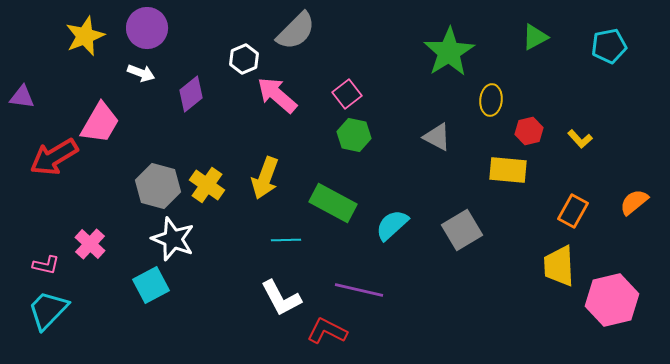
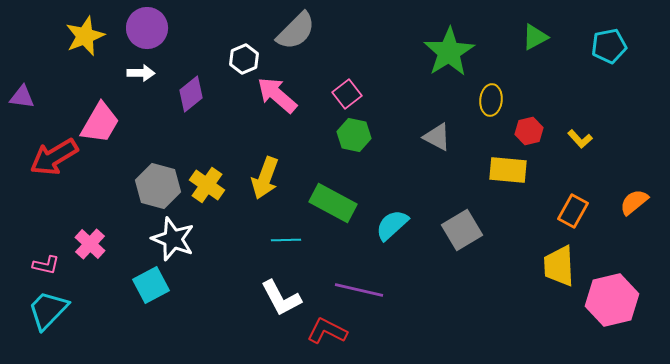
white arrow: rotated 20 degrees counterclockwise
